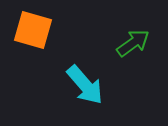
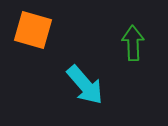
green arrow: rotated 56 degrees counterclockwise
